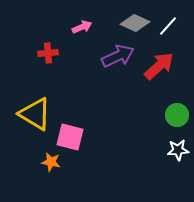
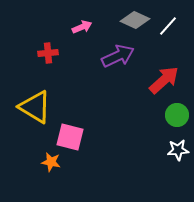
gray diamond: moved 3 px up
red arrow: moved 5 px right, 14 px down
yellow triangle: moved 7 px up
